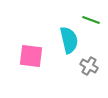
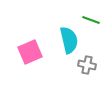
pink square: moved 1 px left, 4 px up; rotated 30 degrees counterclockwise
gray cross: moved 2 px left, 1 px up; rotated 18 degrees counterclockwise
